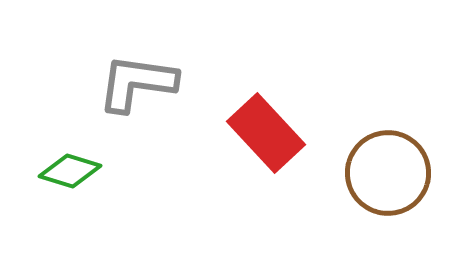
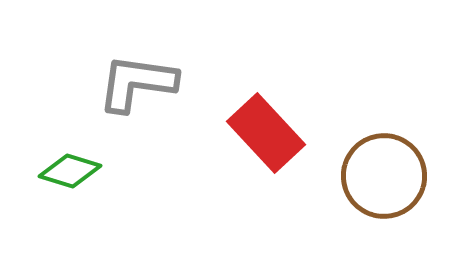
brown circle: moved 4 px left, 3 px down
